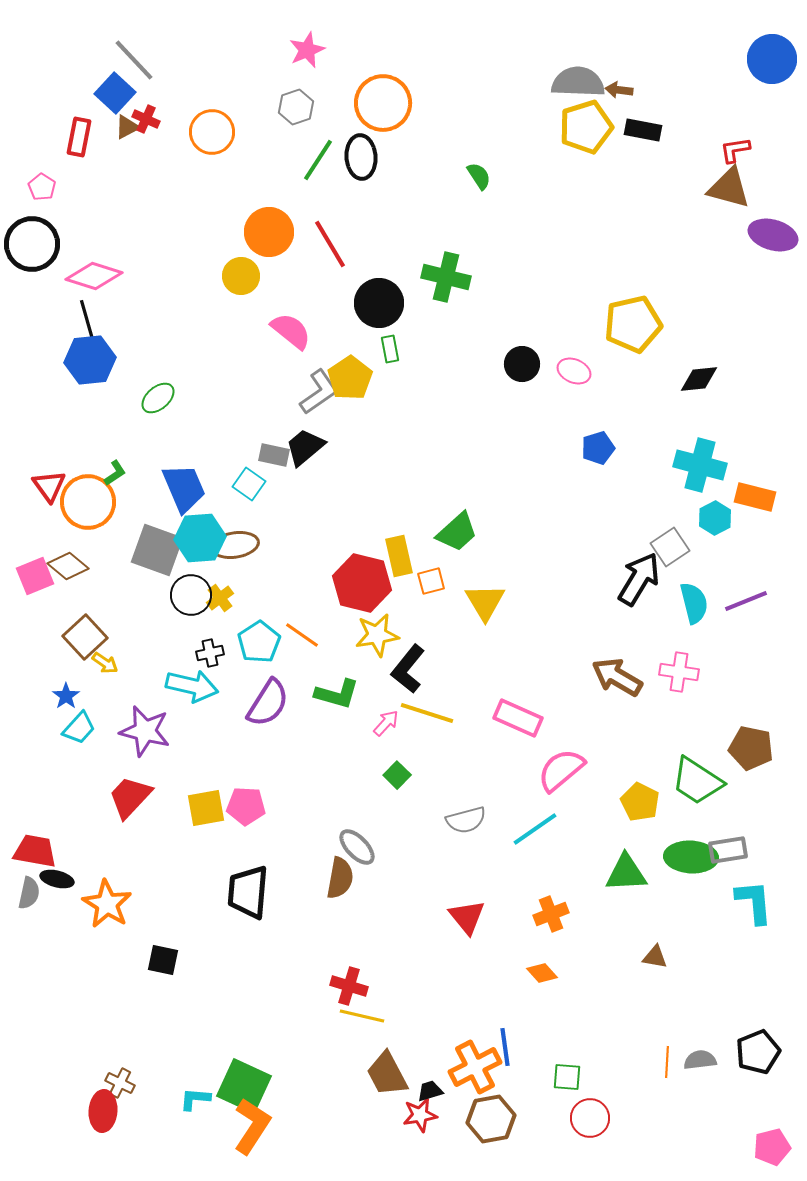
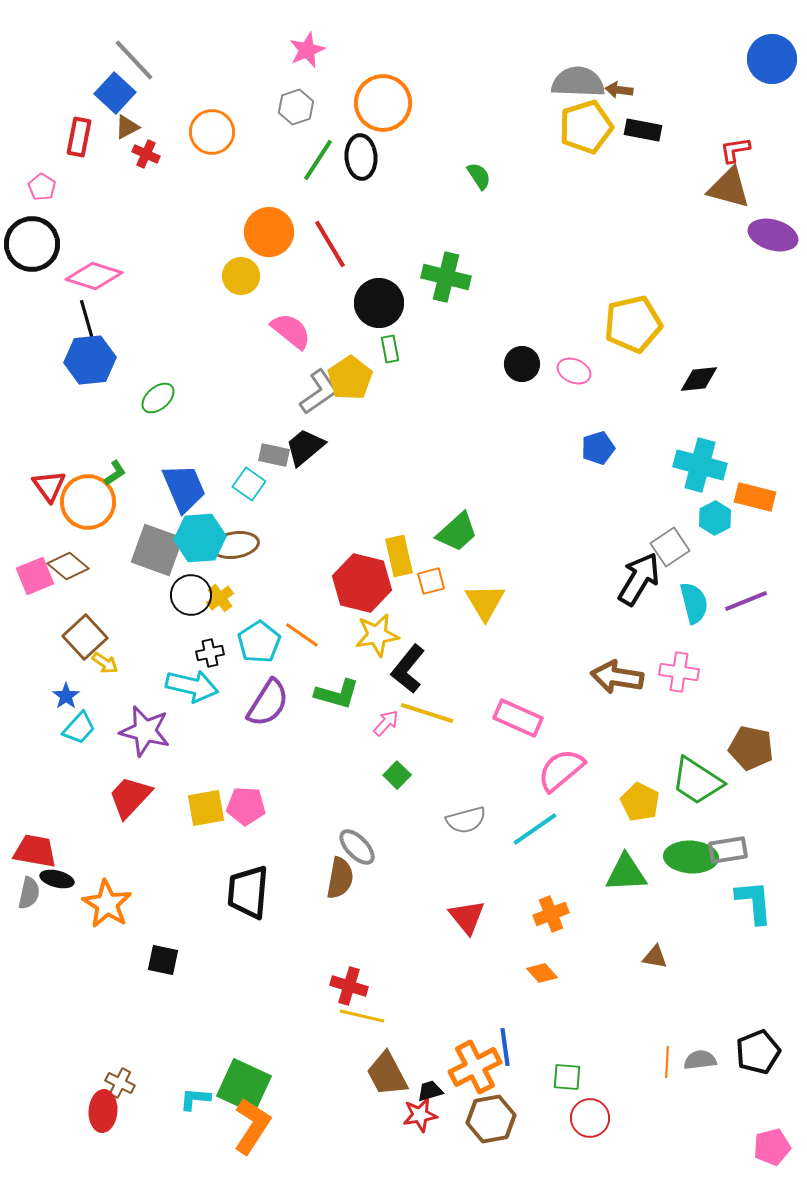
red cross at (146, 119): moved 35 px down
brown arrow at (617, 677): rotated 21 degrees counterclockwise
